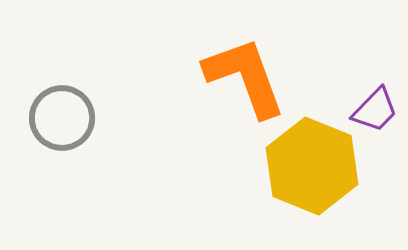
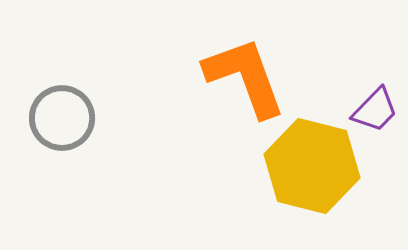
yellow hexagon: rotated 8 degrees counterclockwise
